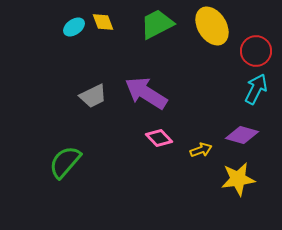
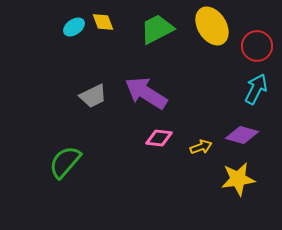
green trapezoid: moved 5 px down
red circle: moved 1 px right, 5 px up
pink diamond: rotated 40 degrees counterclockwise
yellow arrow: moved 3 px up
